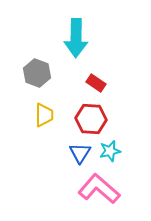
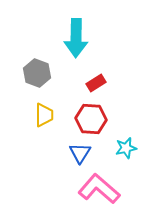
red rectangle: rotated 66 degrees counterclockwise
cyan star: moved 16 px right, 3 px up
